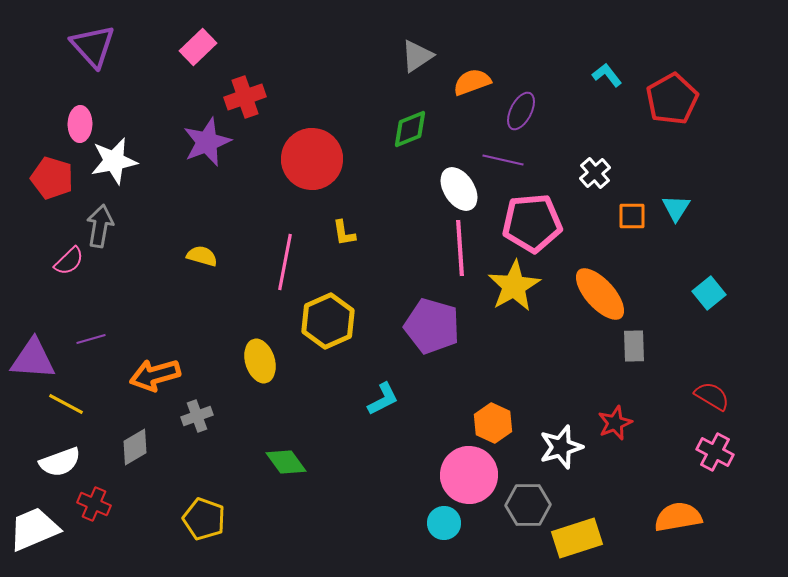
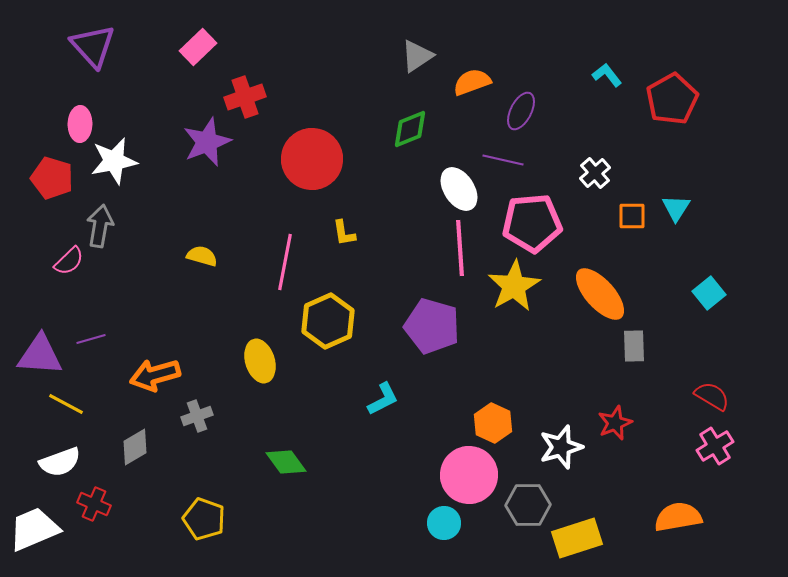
purple triangle at (33, 359): moved 7 px right, 4 px up
pink cross at (715, 452): moved 6 px up; rotated 30 degrees clockwise
